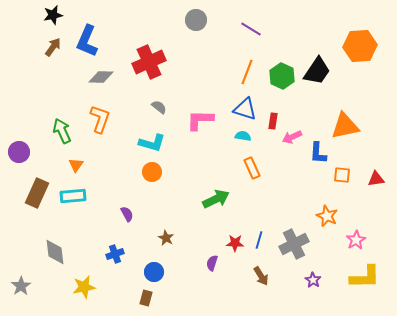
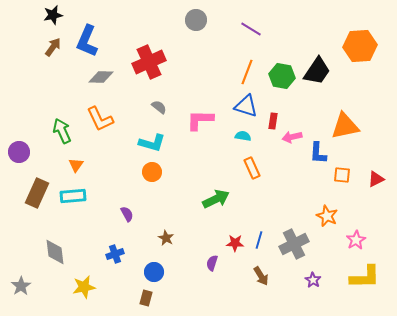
green hexagon at (282, 76): rotated 15 degrees counterclockwise
blue triangle at (245, 109): moved 1 px right, 3 px up
orange L-shape at (100, 119): rotated 136 degrees clockwise
pink arrow at (292, 137): rotated 12 degrees clockwise
red triangle at (376, 179): rotated 18 degrees counterclockwise
